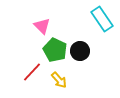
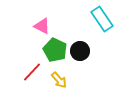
pink triangle: rotated 18 degrees counterclockwise
